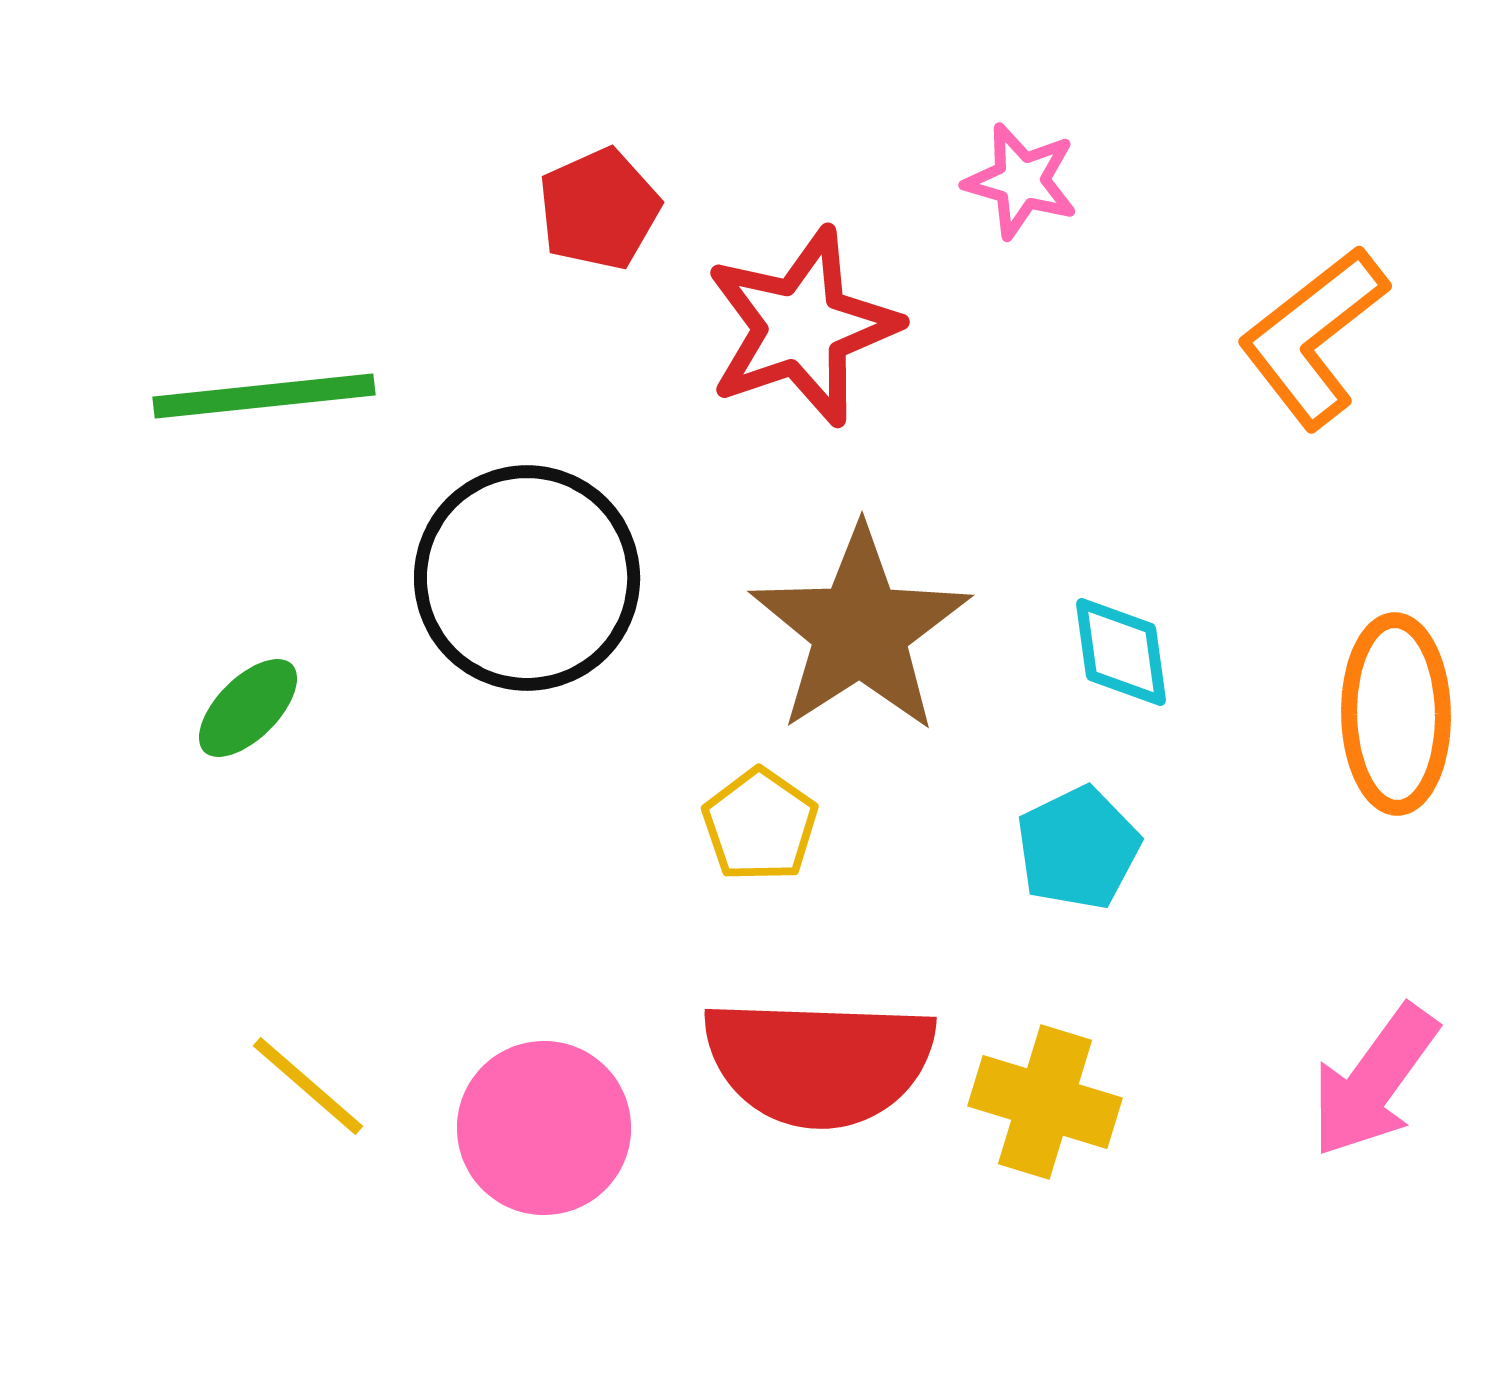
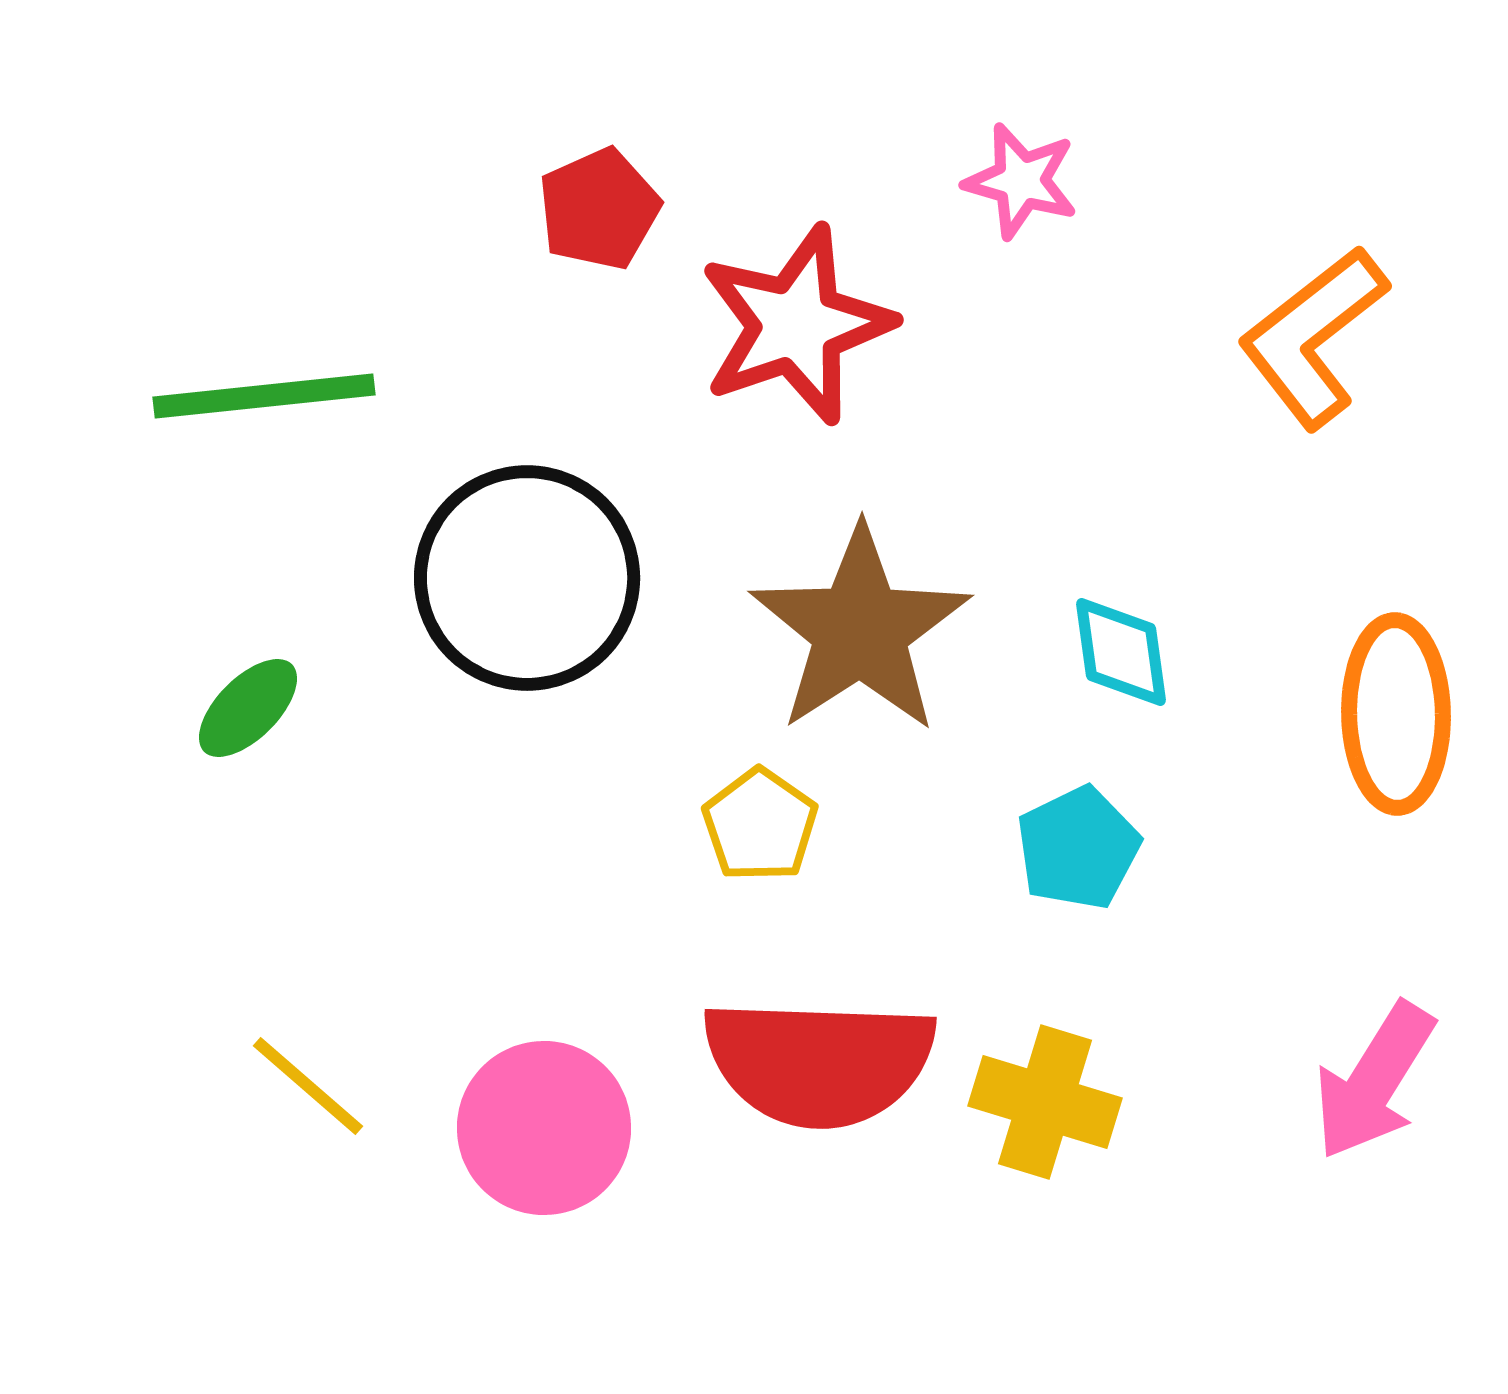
red star: moved 6 px left, 2 px up
pink arrow: rotated 4 degrees counterclockwise
